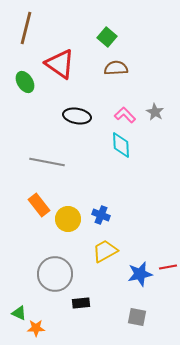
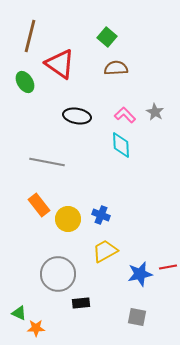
brown line: moved 4 px right, 8 px down
gray circle: moved 3 px right
